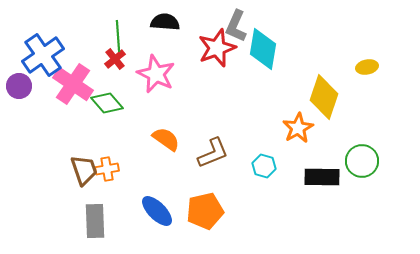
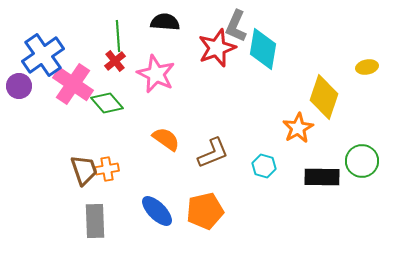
red cross: moved 2 px down
